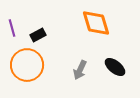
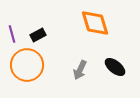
orange diamond: moved 1 px left
purple line: moved 6 px down
